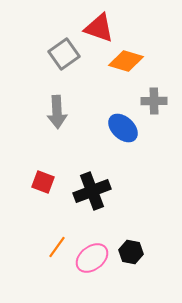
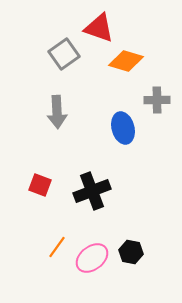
gray cross: moved 3 px right, 1 px up
blue ellipse: rotated 32 degrees clockwise
red square: moved 3 px left, 3 px down
